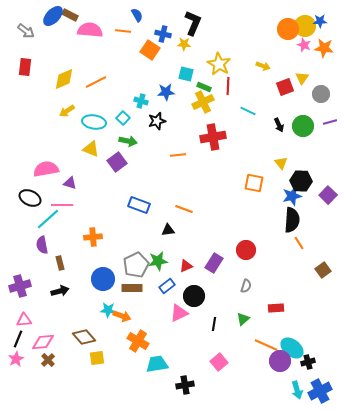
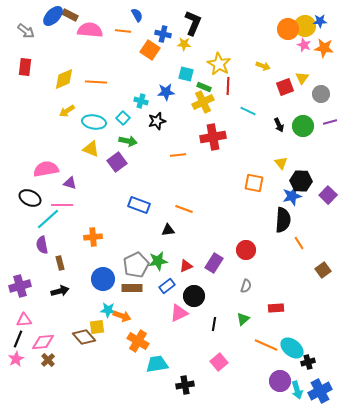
orange line at (96, 82): rotated 30 degrees clockwise
black semicircle at (292, 220): moved 9 px left
yellow square at (97, 358): moved 31 px up
purple circle at (280, 361): moved 20 px down
